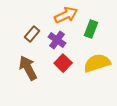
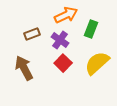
brown rectangle: rotated 28 degrees clockwise
purple cross: moved 3 px right
yellow semicircle: rotated 24 degrees counterclockwise
brown arrow: moved 4 px left
